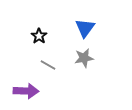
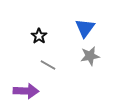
gray star: moved 6 px right, 2 px up
